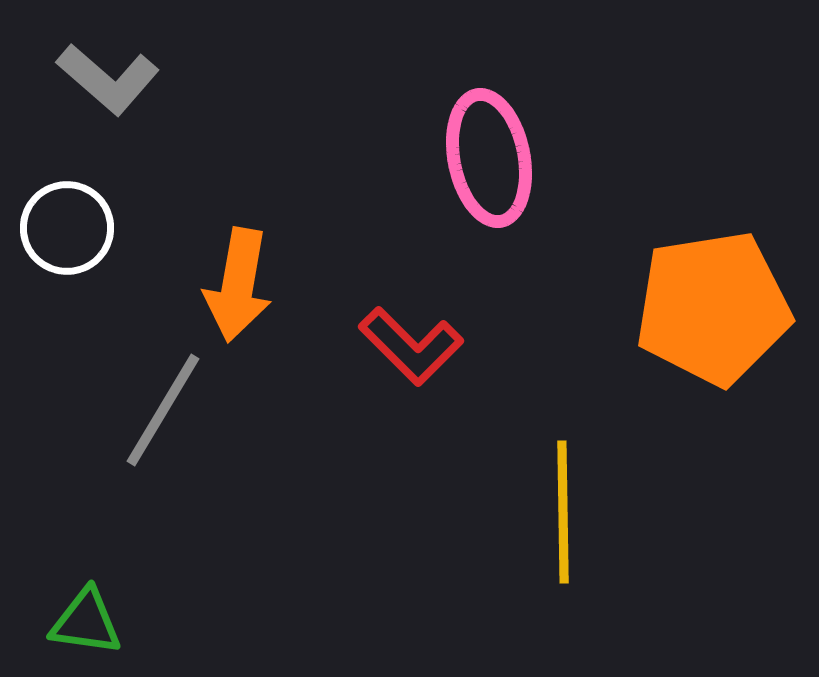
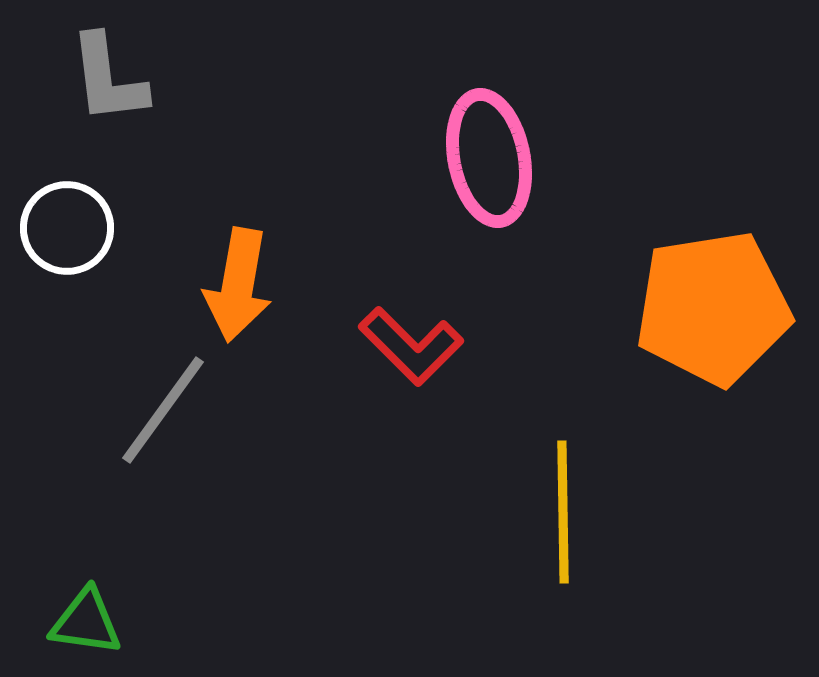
gray L-shape: rotated 42 degrees clockwise
gray line: rotated 5 degrees clockwise
